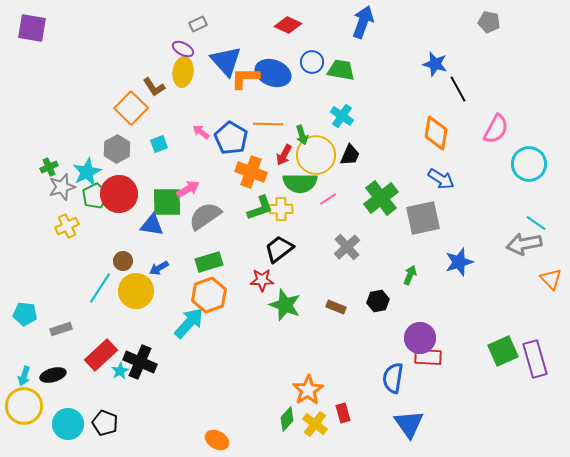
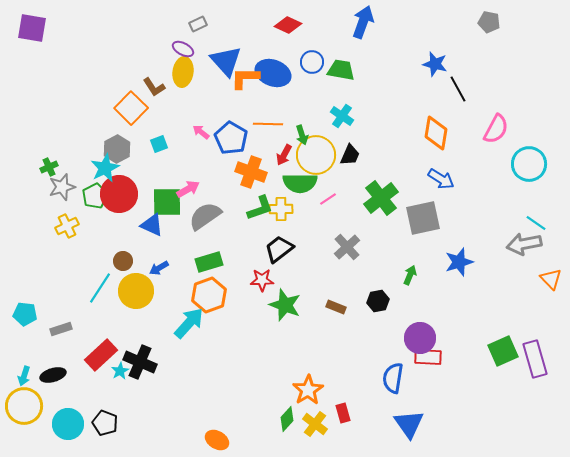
cyan star at (87, 172): moved 18 px right, 4 px up
blue triangle at (152, 225): rotated 15 degrees clockwise
